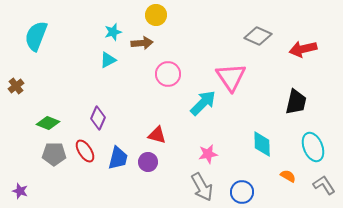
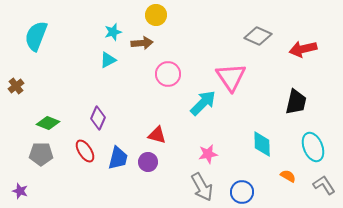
gray pentagon: moved 13 px left
